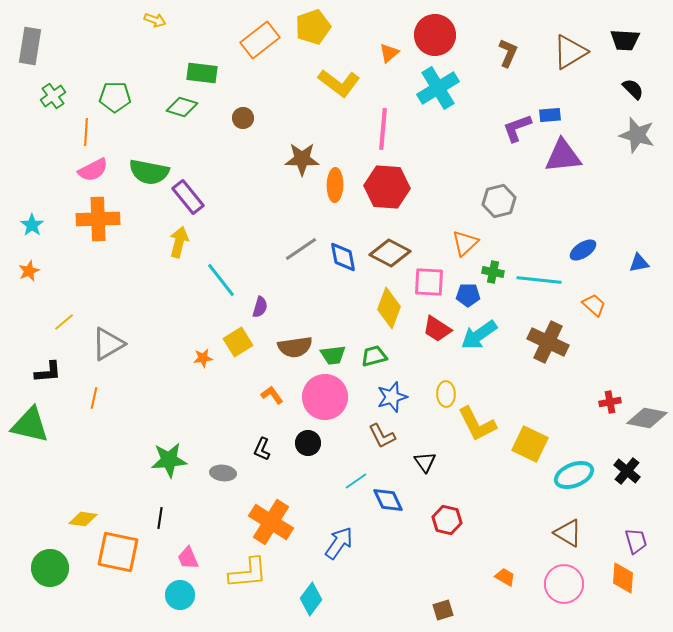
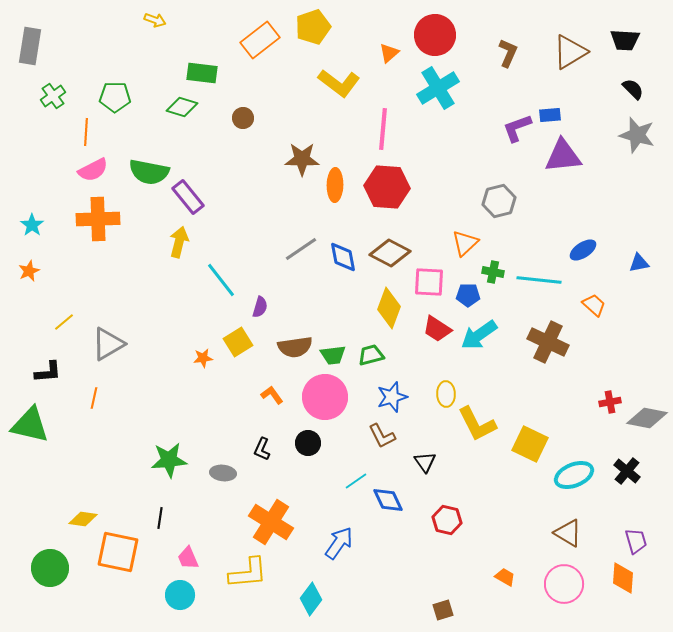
green trapezoid at (374, 356): moved 3 px left, 1 px up
